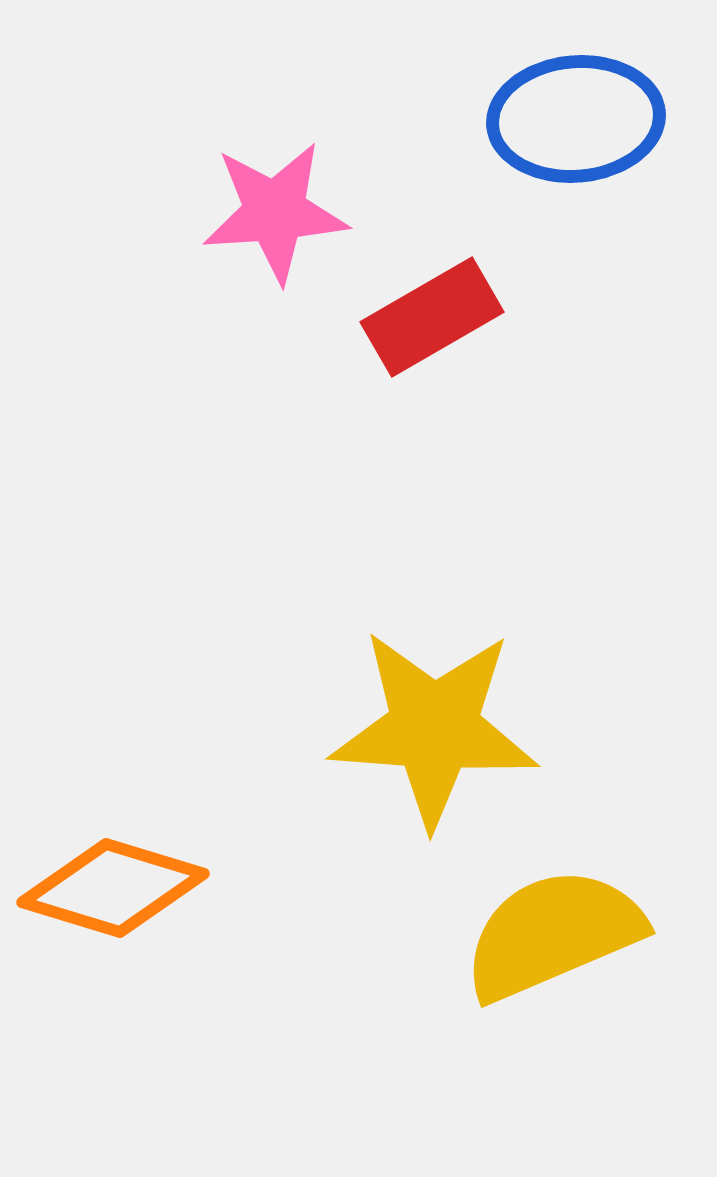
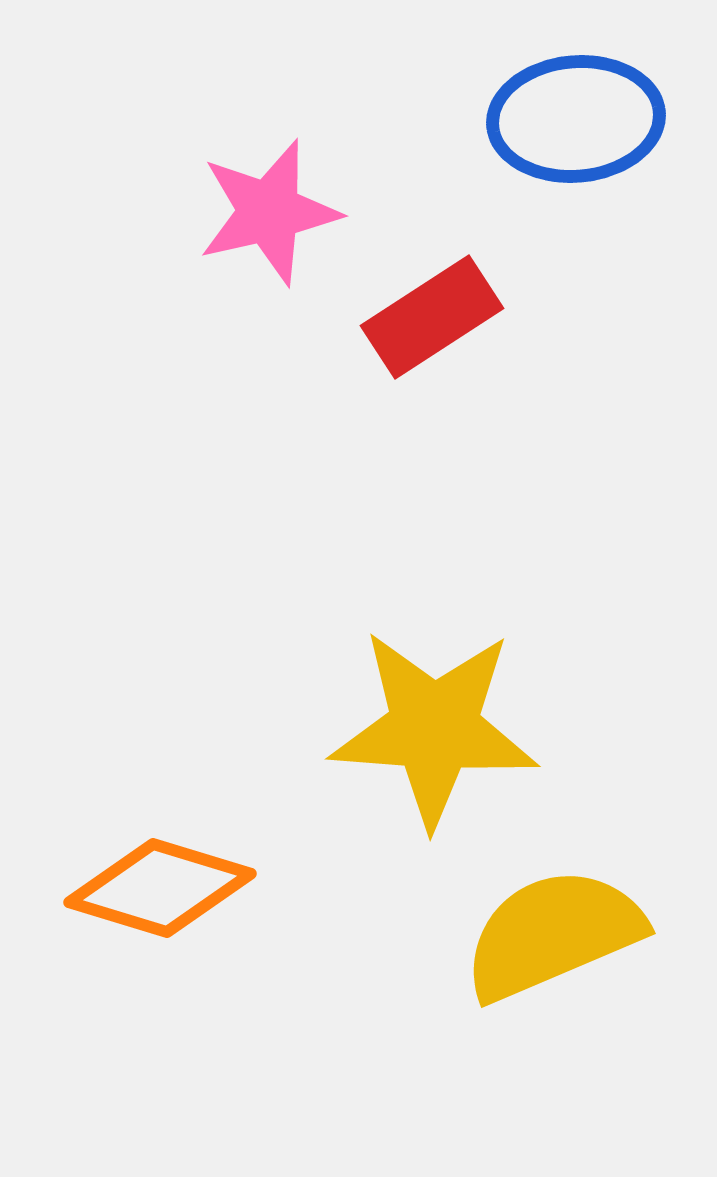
pink star: moved 6 px left; rotated 9 degrees counterclockwise
red rectangle: rotated 3 degrees counterclockwise
orange diamond: moved 47 px right
